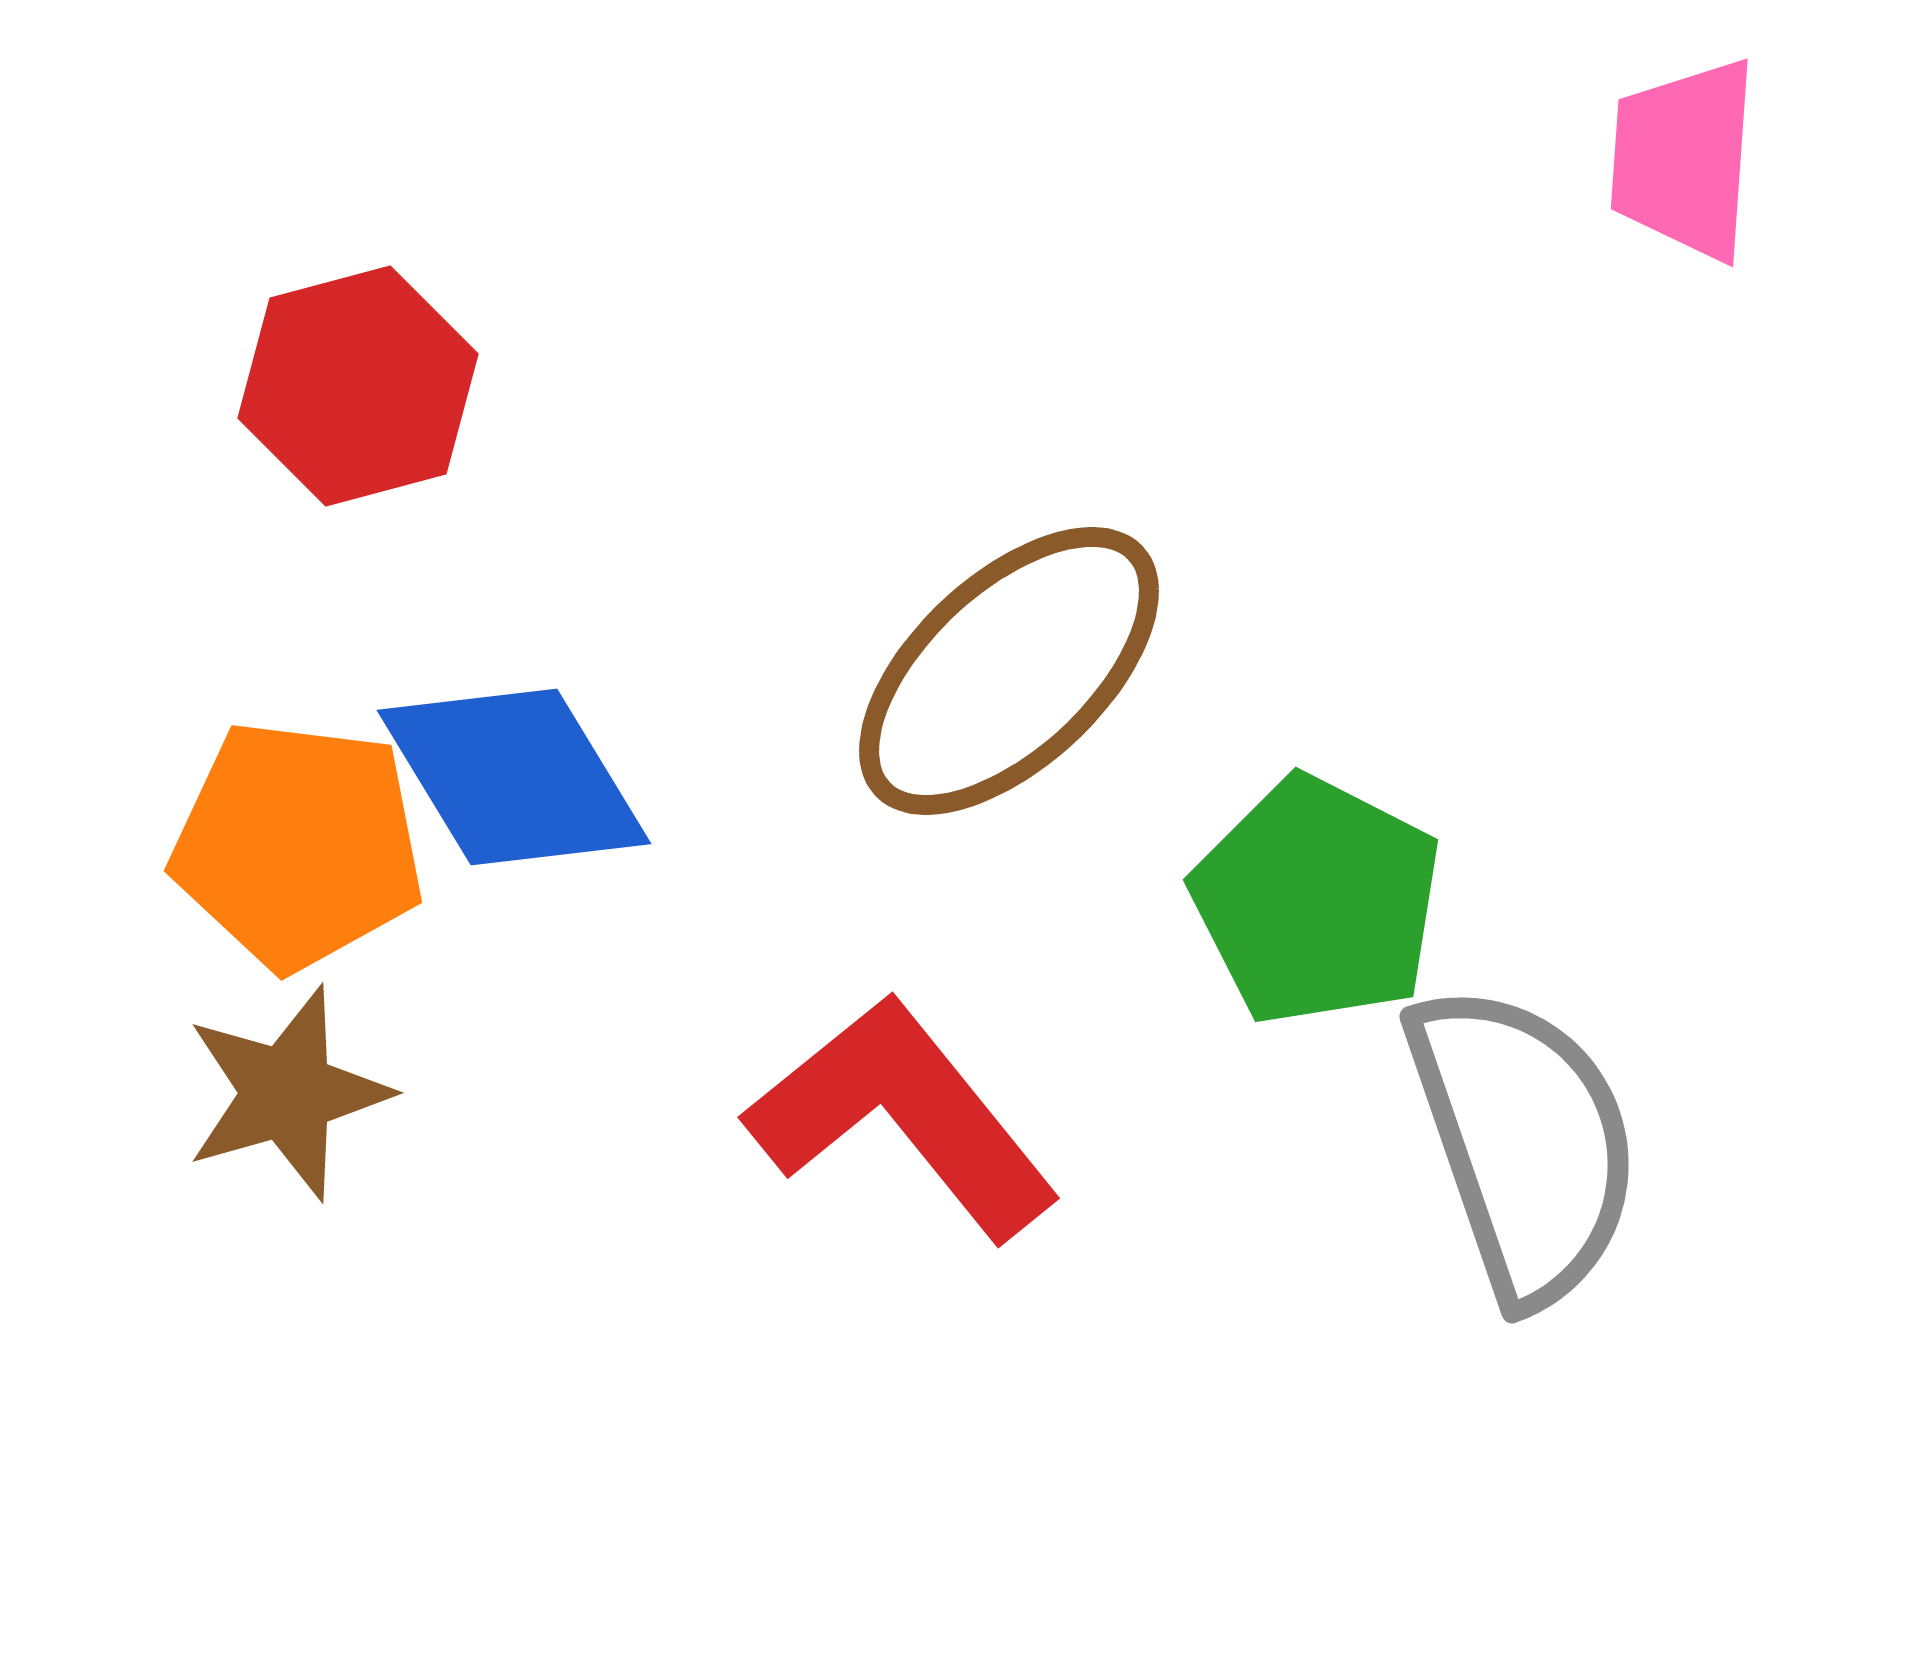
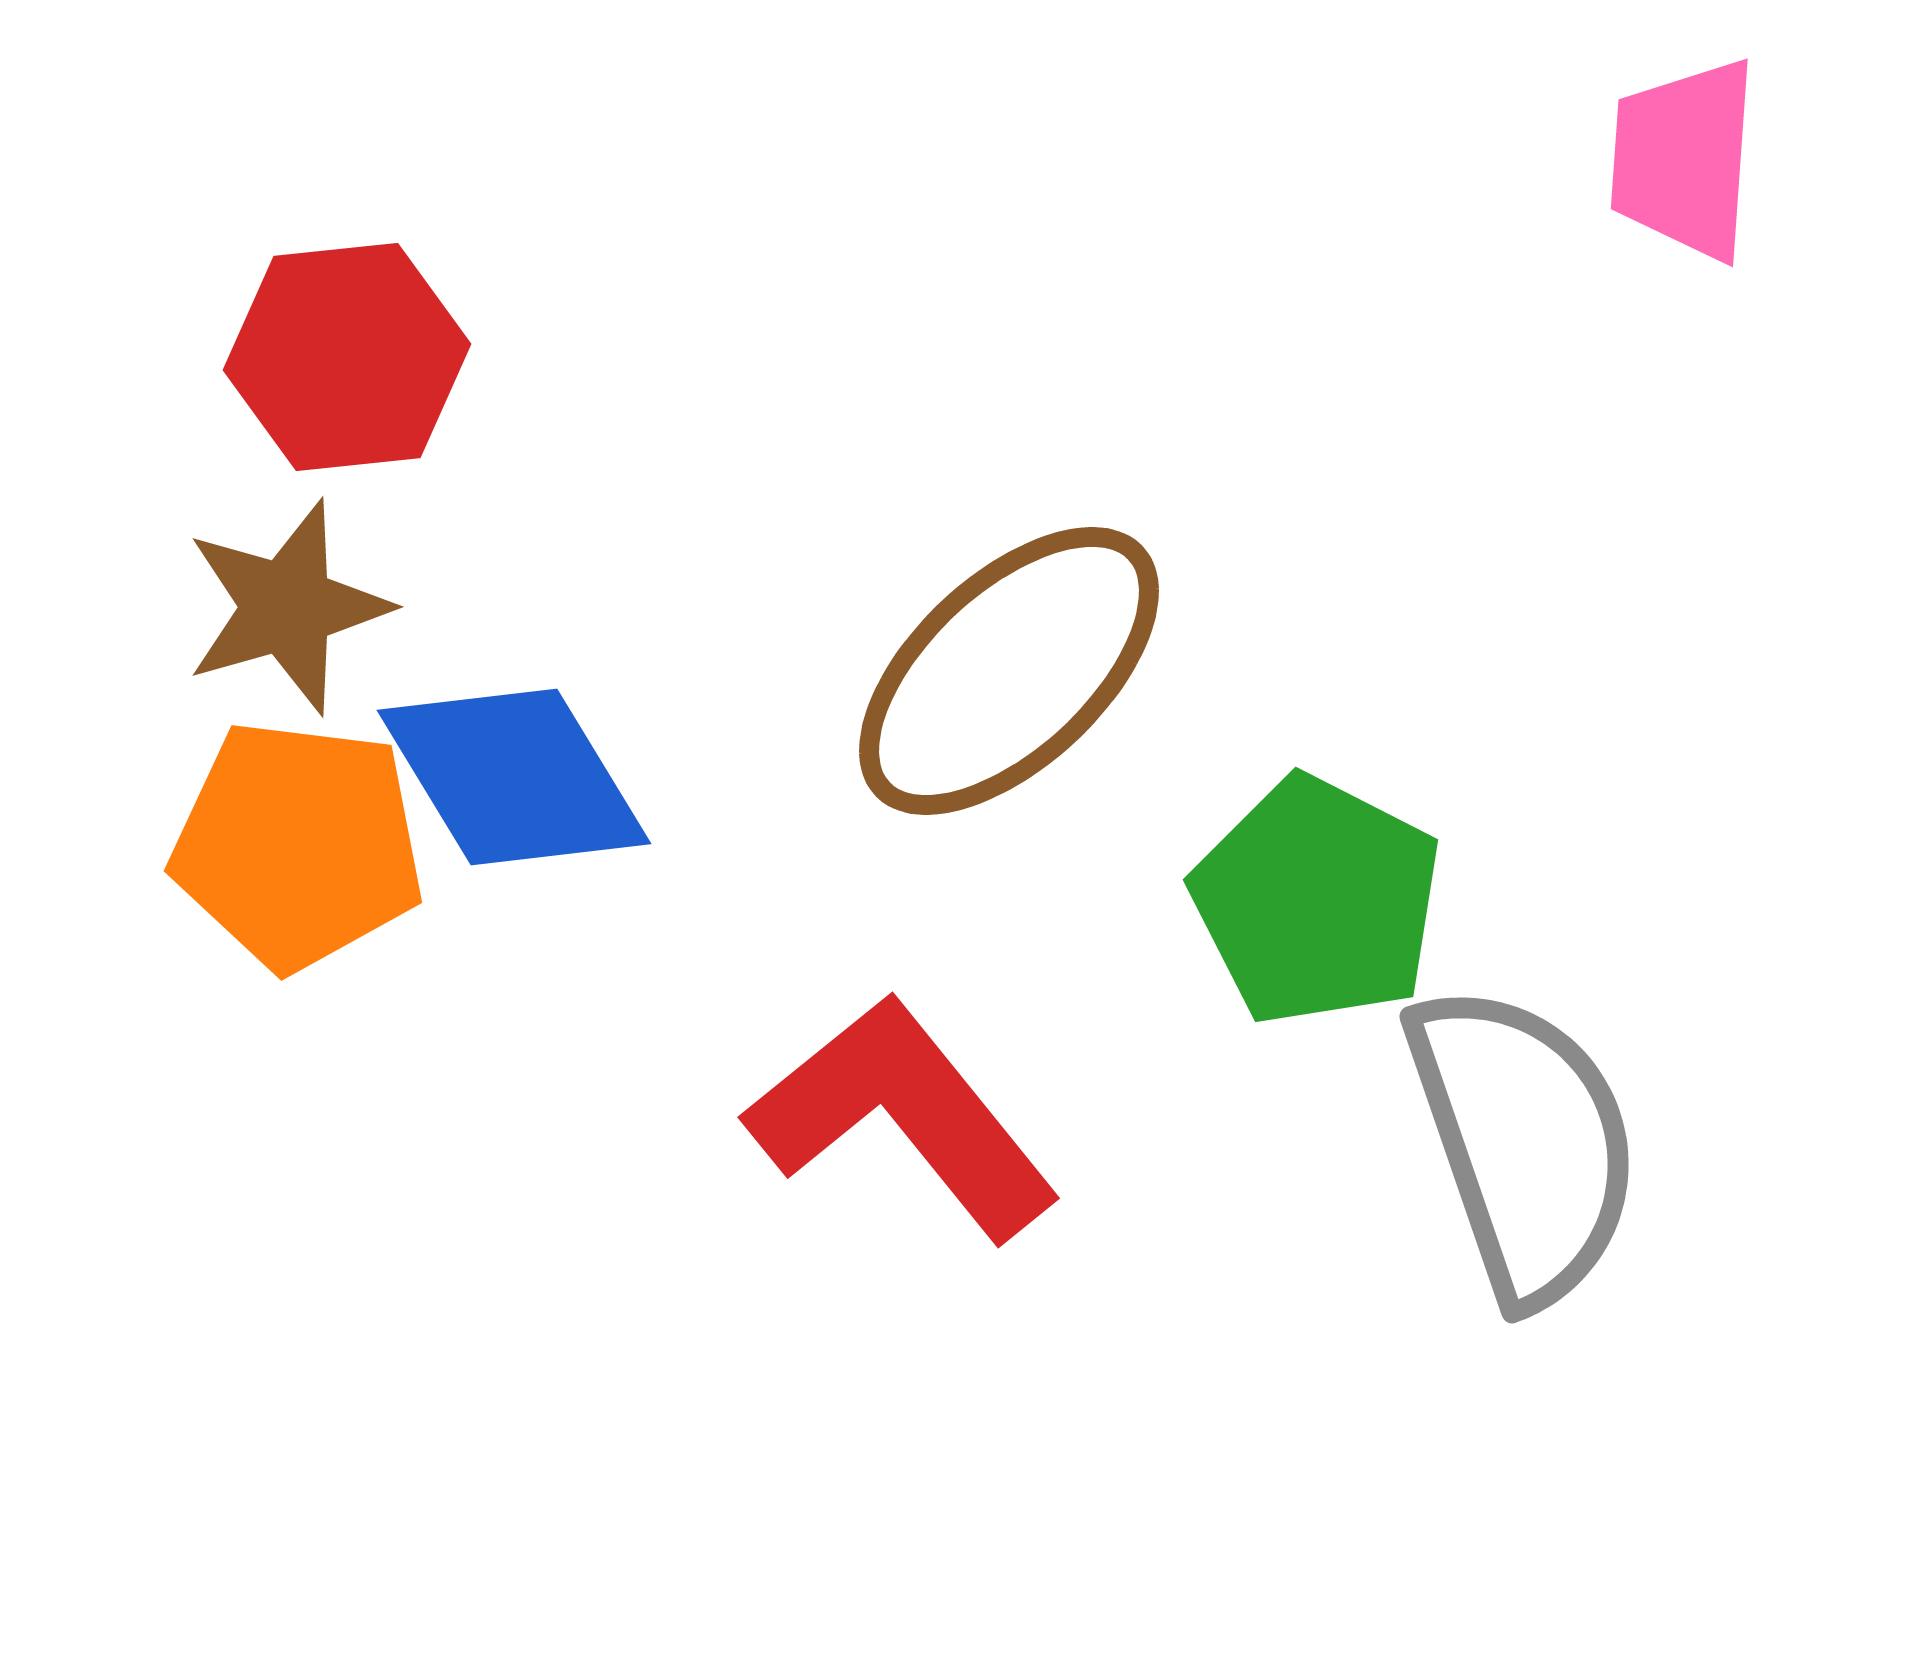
red hexagon: moved 11 px left, 29 px up; rotated 9 degrees clockwise
brown star: moved 486 px up
